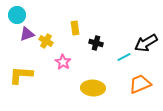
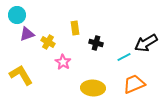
yellow cross: moved 2 px right, 1 px down
yellow L-shape: rotated 55 degrees clockwise
orange trapezoid: moved 6 px left
